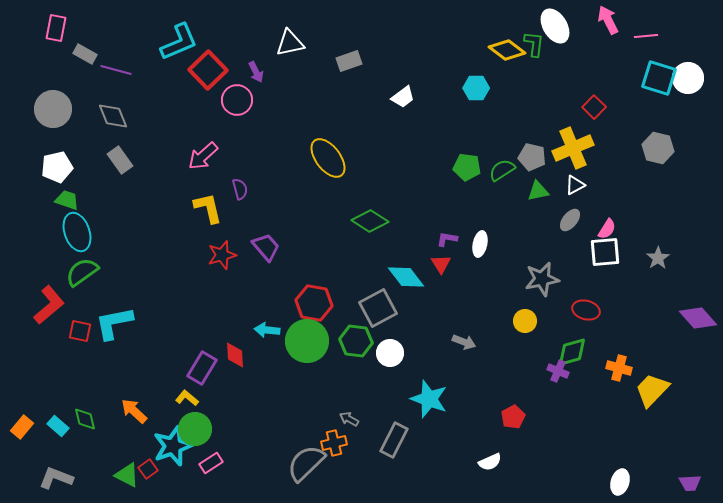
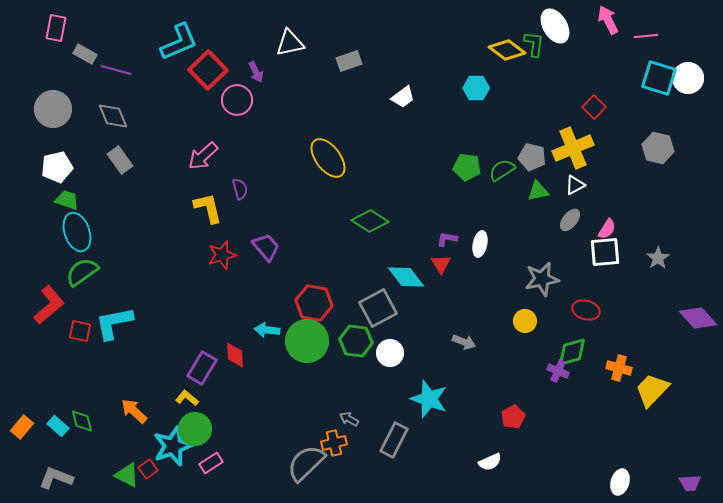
green diamond at (85, 419): moved 3 px left, 2 px down
